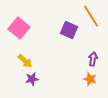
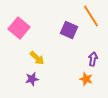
yellow arrow: moved 12 px right, 3 px up
orange star: moved 4 px left
